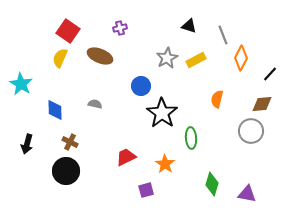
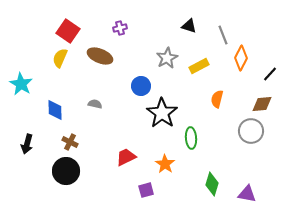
yellow rectangle: moved 3 px right, 6 px down
